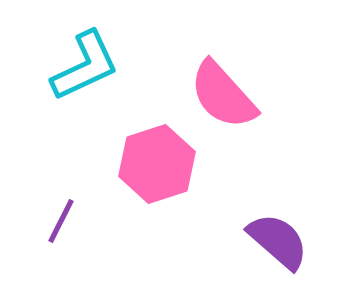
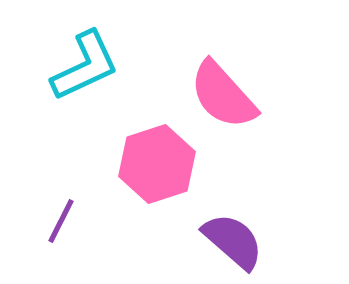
purple semicircle: moved 45 px left
